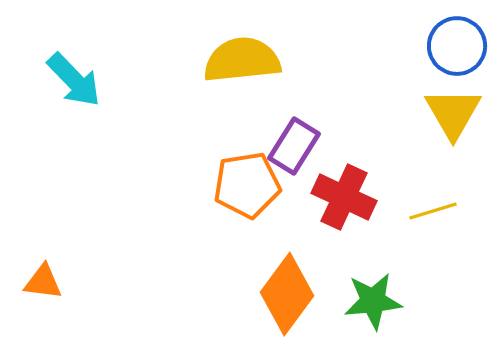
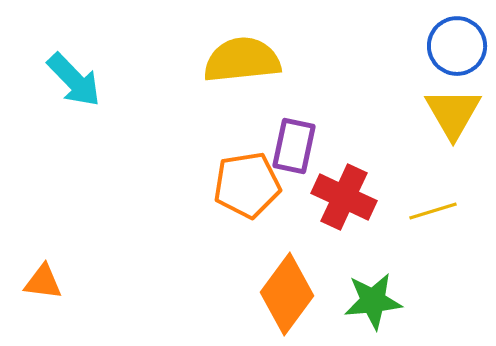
purple rectangle: rotated 20 degrees counterclockwise
